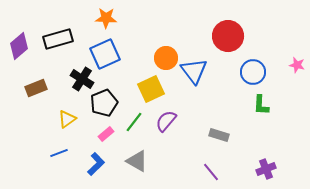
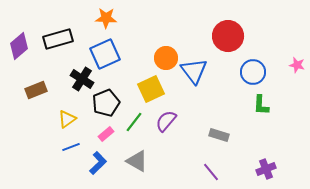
brown rectangle: moved 2 px down
black pentagon: moved 2 px right
blue line: moved 12 px right, 6 px up
blue L-shape: moved 2 px right, 1 px up
